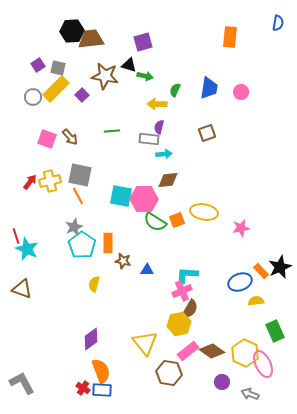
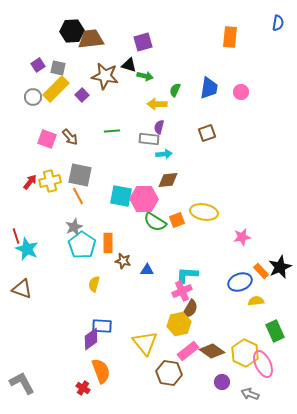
pink star at (241, 228): moved 1 px right, 9 px down
blue rectangle at (102, 390): moved 64 px up
